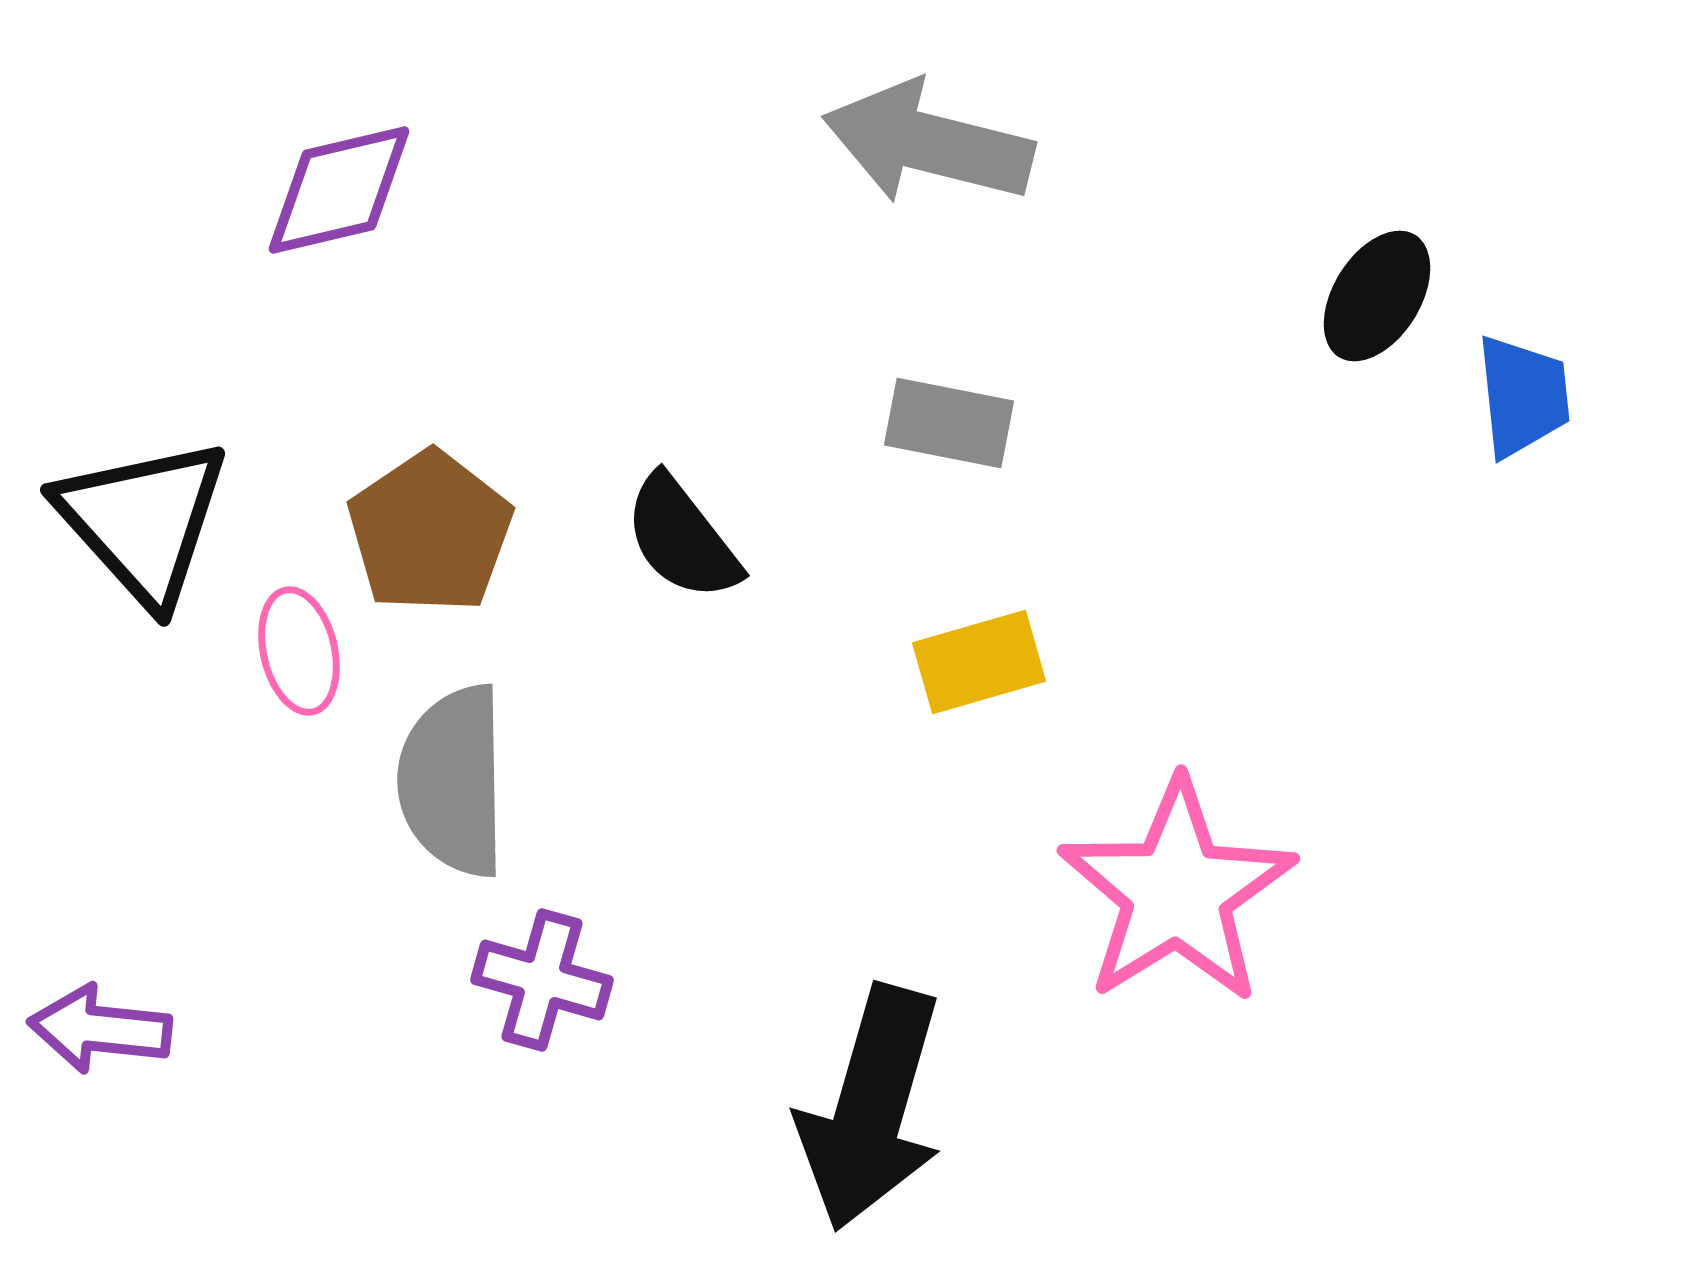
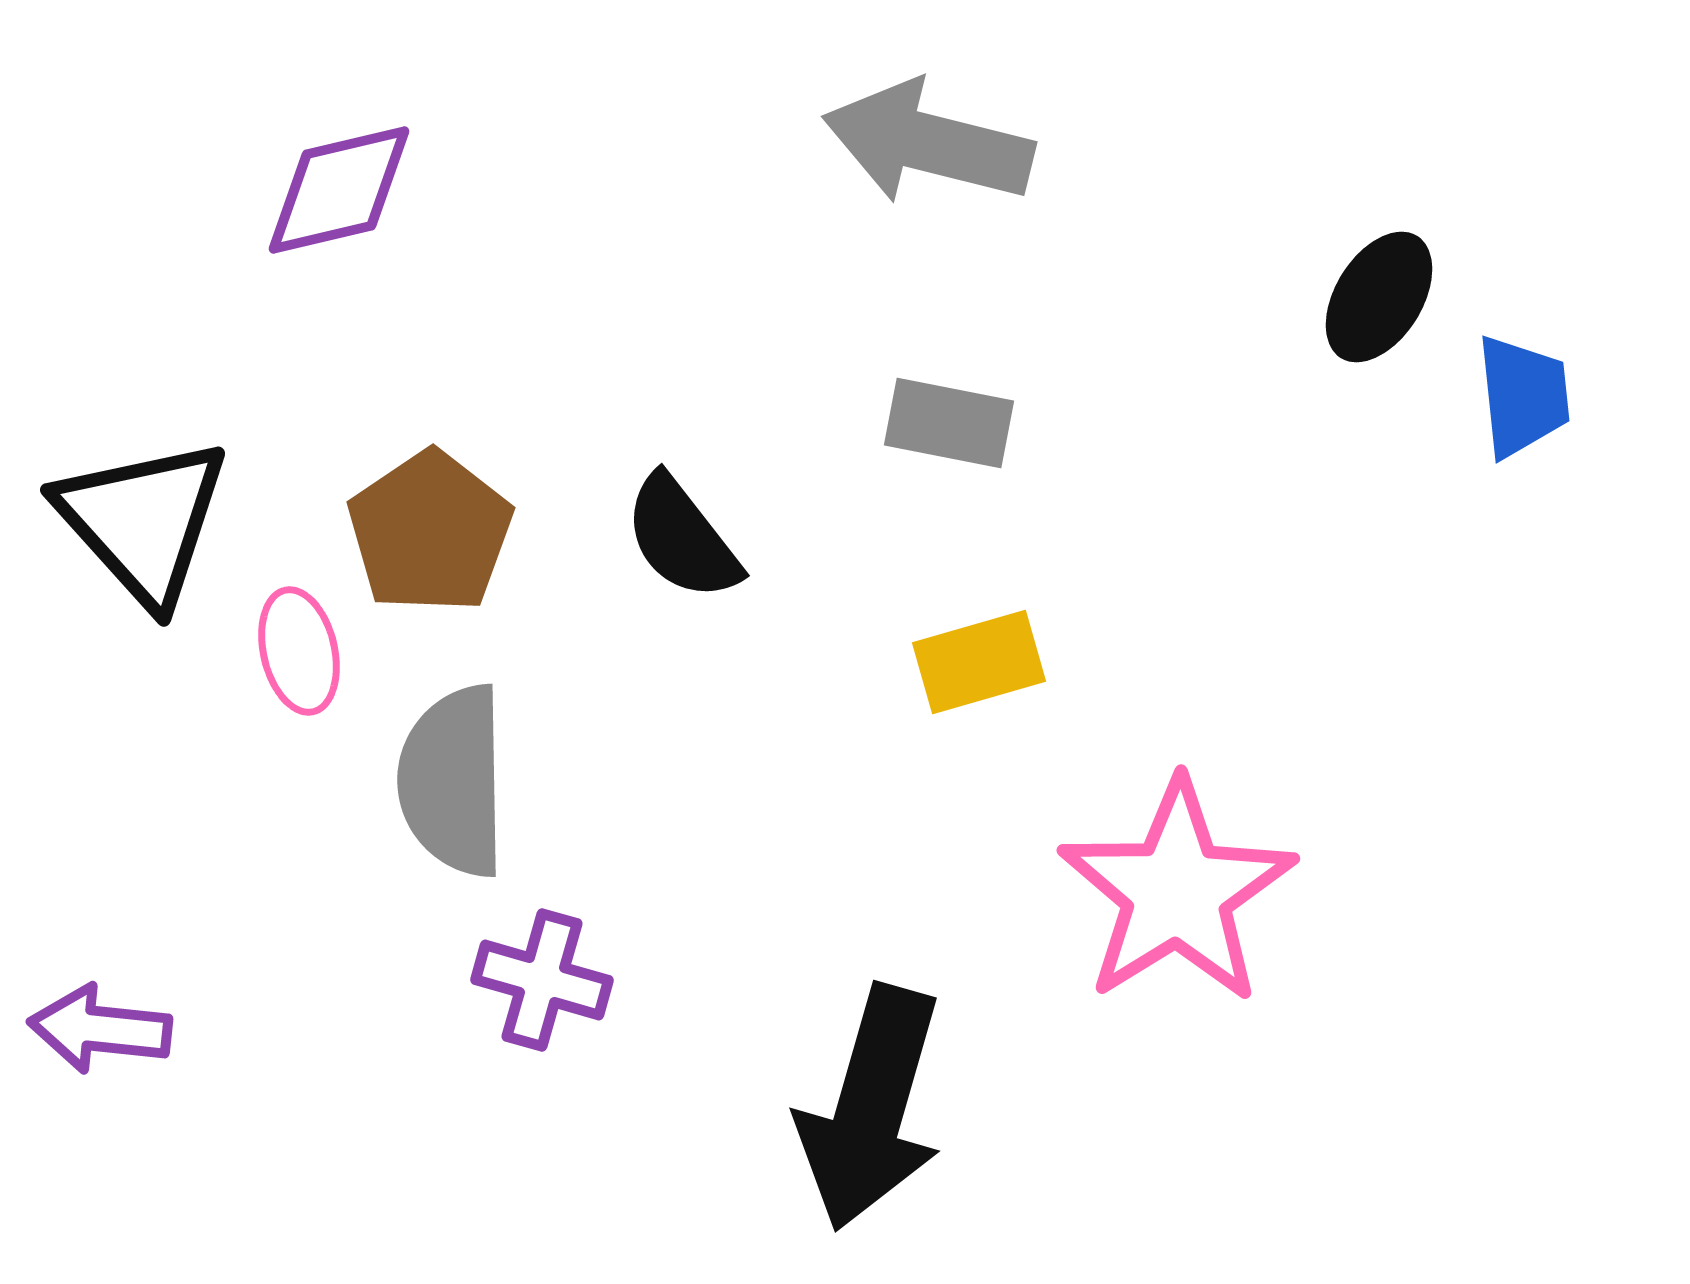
black ellipse: moved 2 px right, 1 px down
